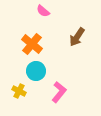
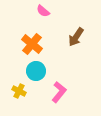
brown arrow: moved 1 px left
